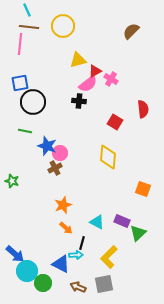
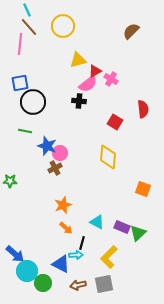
brown line: rotated 42 degrees clockwise
green star: moved 2 px left; rotated 16 degrees counterclockwise
purple rectangle: moved 6 px down
brown arrow: moved 2 px up; rotated 35 degrees counterclockwise
